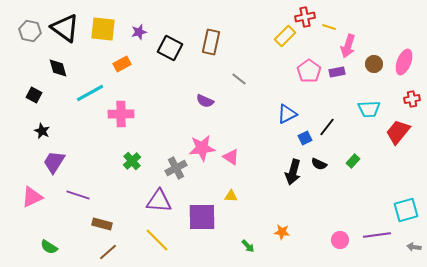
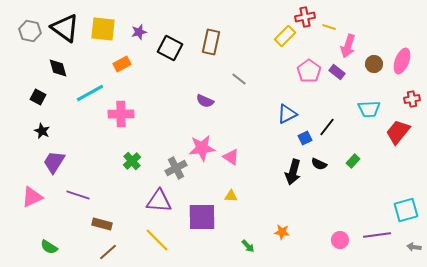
pink ellipse at (404, 62): moved 2 px left, 1 px up
purple rectangle at (337, 72): rotated 49 degrees clockwise
black square at (34, 95): moved 4 px right, 2 px down
